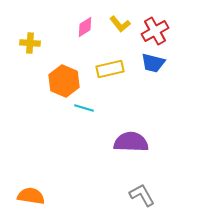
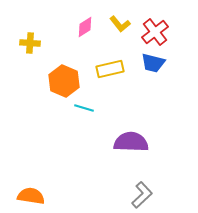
red cross: moved 1 px down; rotated 8 degrees counterclockwise
gray L-shape: rotated 76 degrees clockwise
